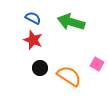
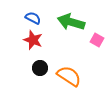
pink square: moved 24 px up
